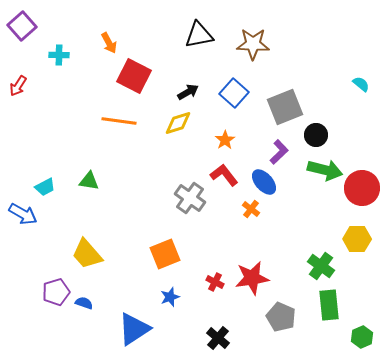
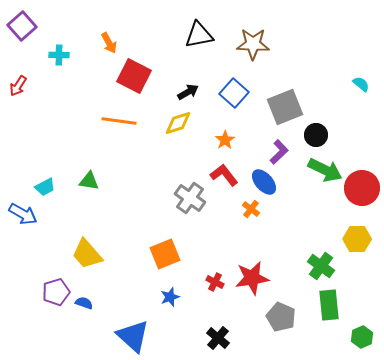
green arrow: rotated 12 degrees clockwise
blue triangle: moved 1 px left, 7 px down; rotated 45 degrees counterclockwise
